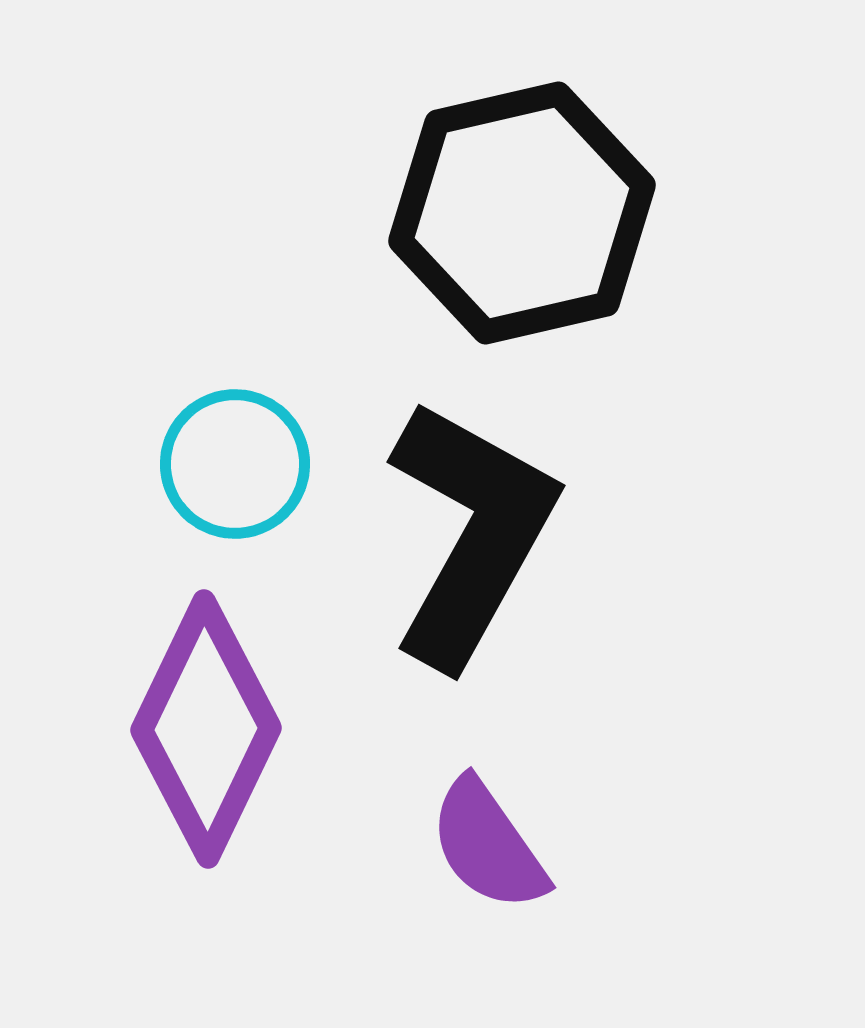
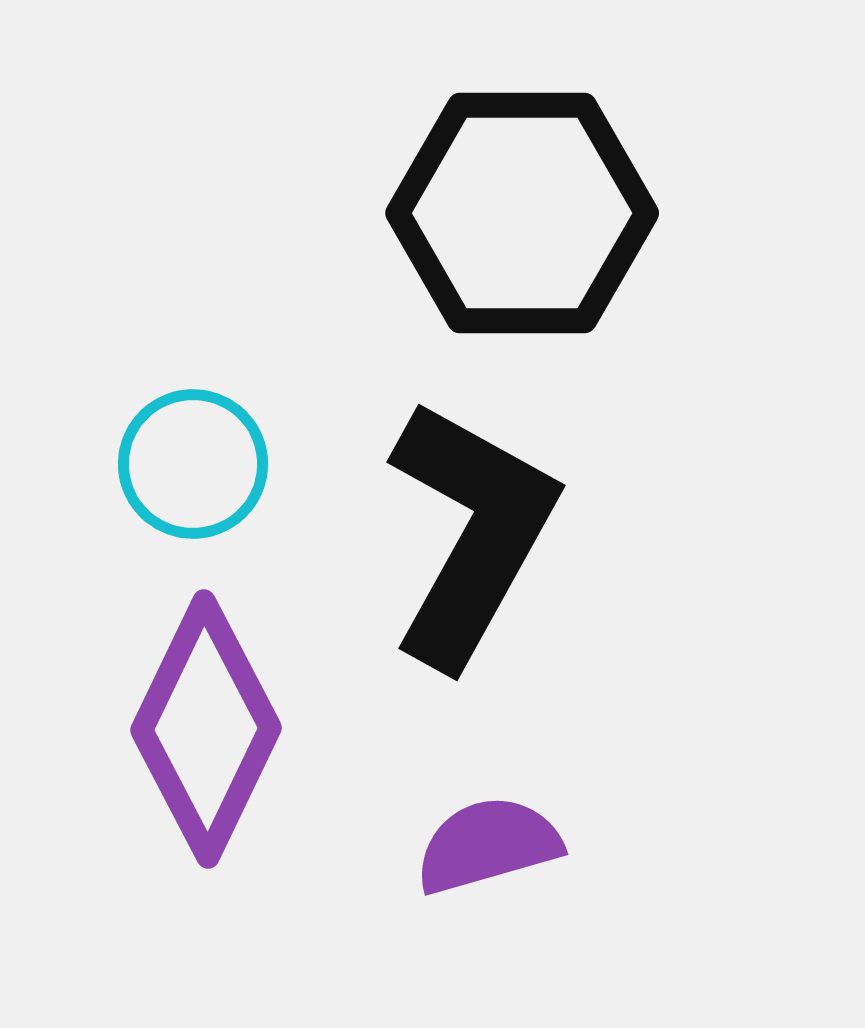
black hexagon: rotated 13 degrees clockwise
cyan circle: moved 42 px left
purple semicircle: rotated 109 degrees clockwise
